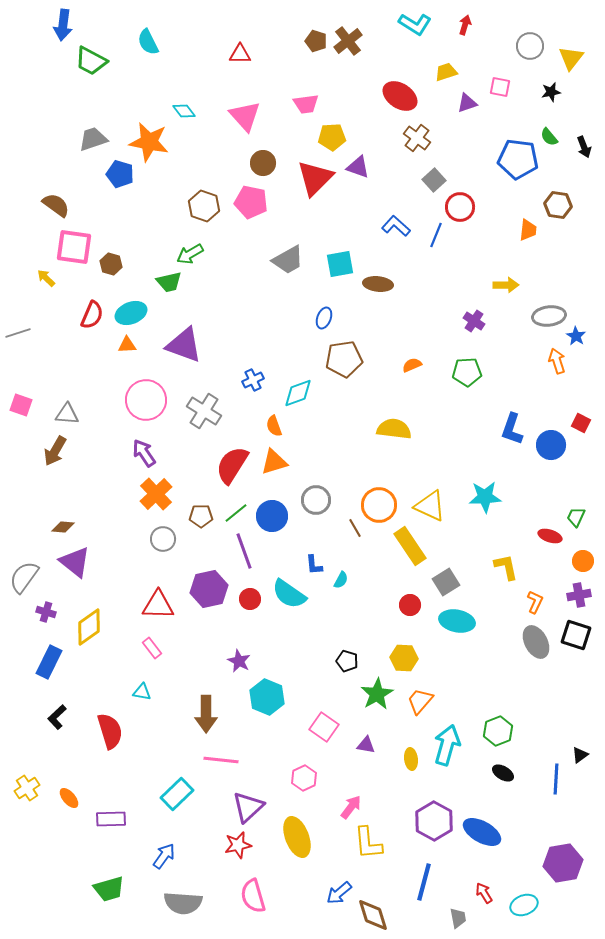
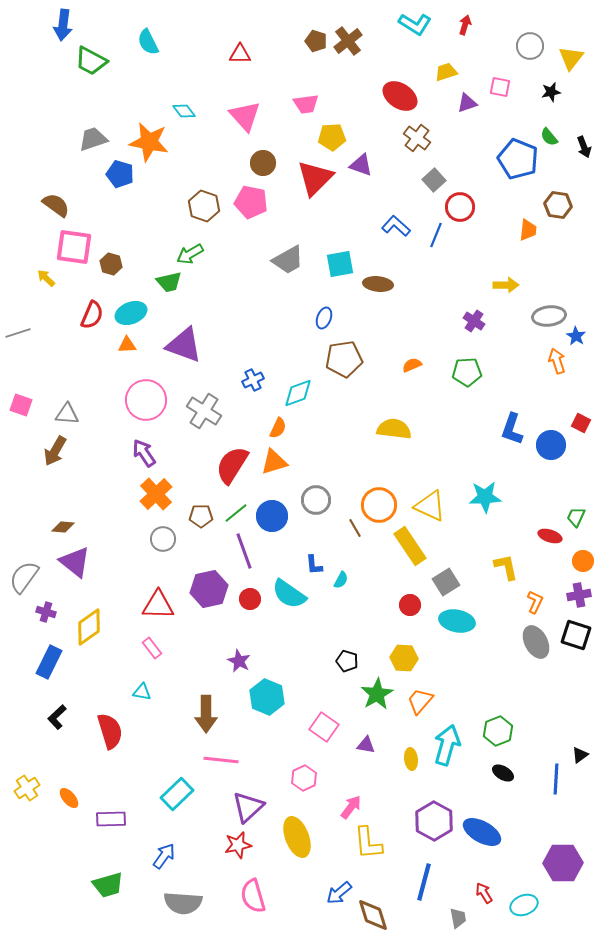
blue pentagon at (518, 159): rotated 15 degrees clockwise
purple triangle at (358, 167): moved 3 px right, 2 px up
orange semicircle at (274, 426): moved 4 px right, 2 px down; rotated 135 degrees counterclockwise
purple hexagon at (563, 863): rotated 9 degrees clockwise
green trapezoid at (109, 889): moved 1 px left, 4 px up
